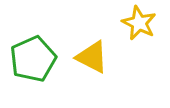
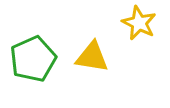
yellow triangle: rotated 18 degrees counterclockwise
